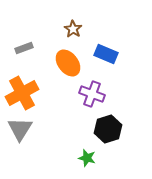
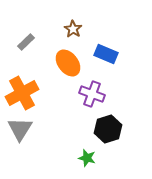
gray rectangle: moved 2 px right, 6 px up; rotated 24 degrees counterclockwise
